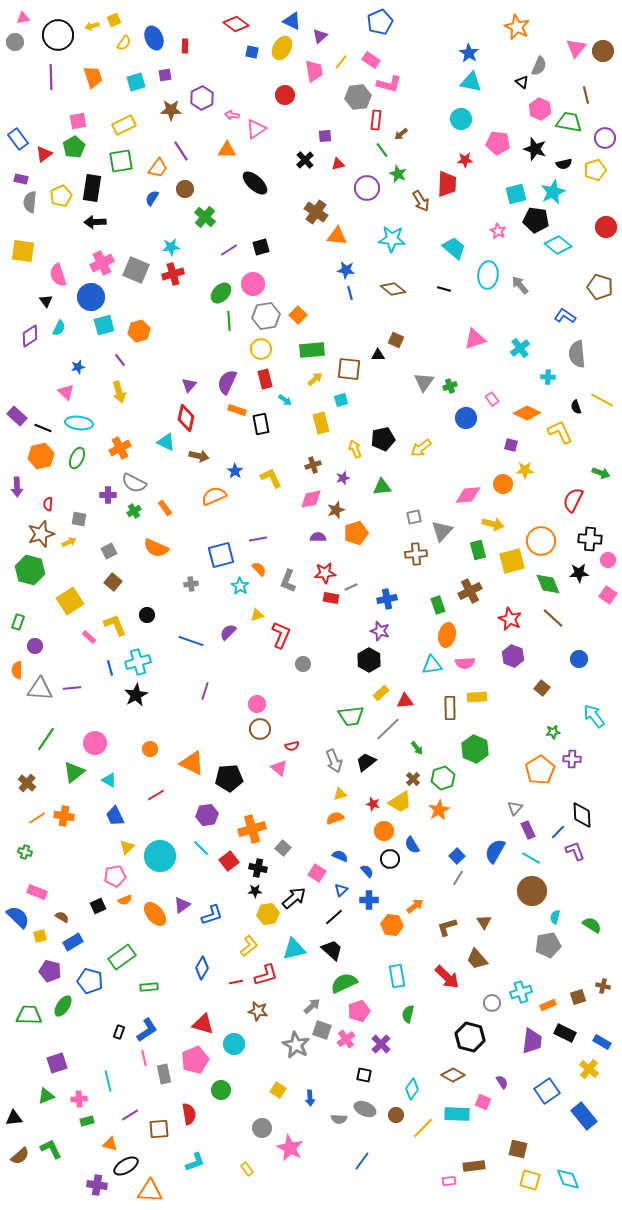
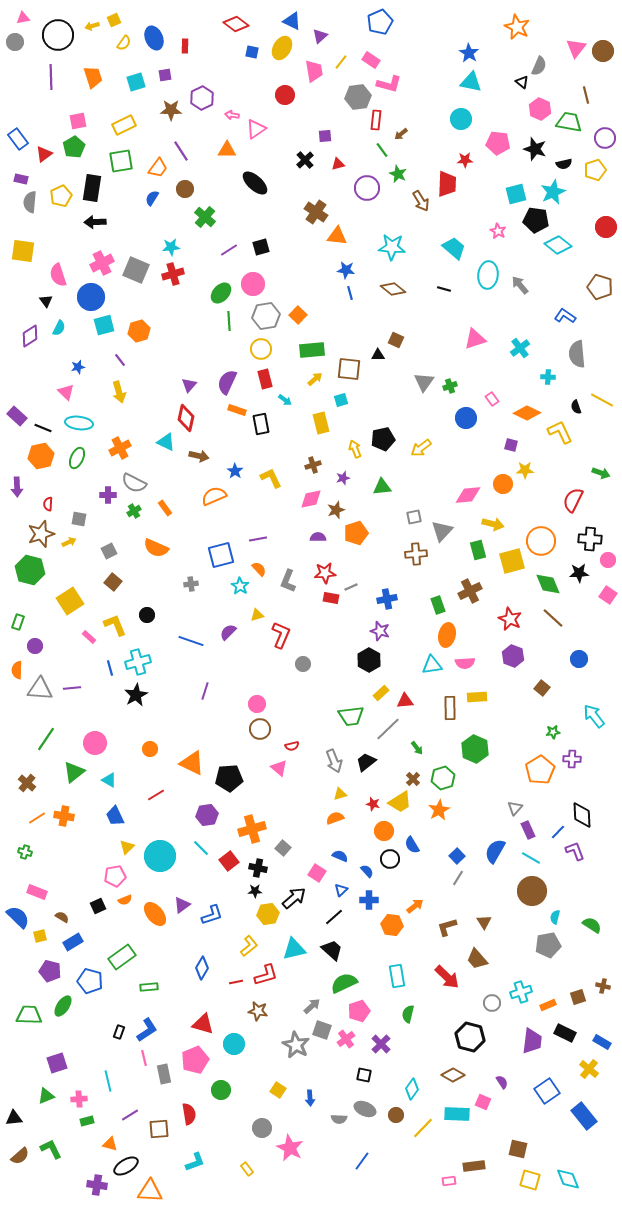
cyan star at (392, 239): moved 8 px down
